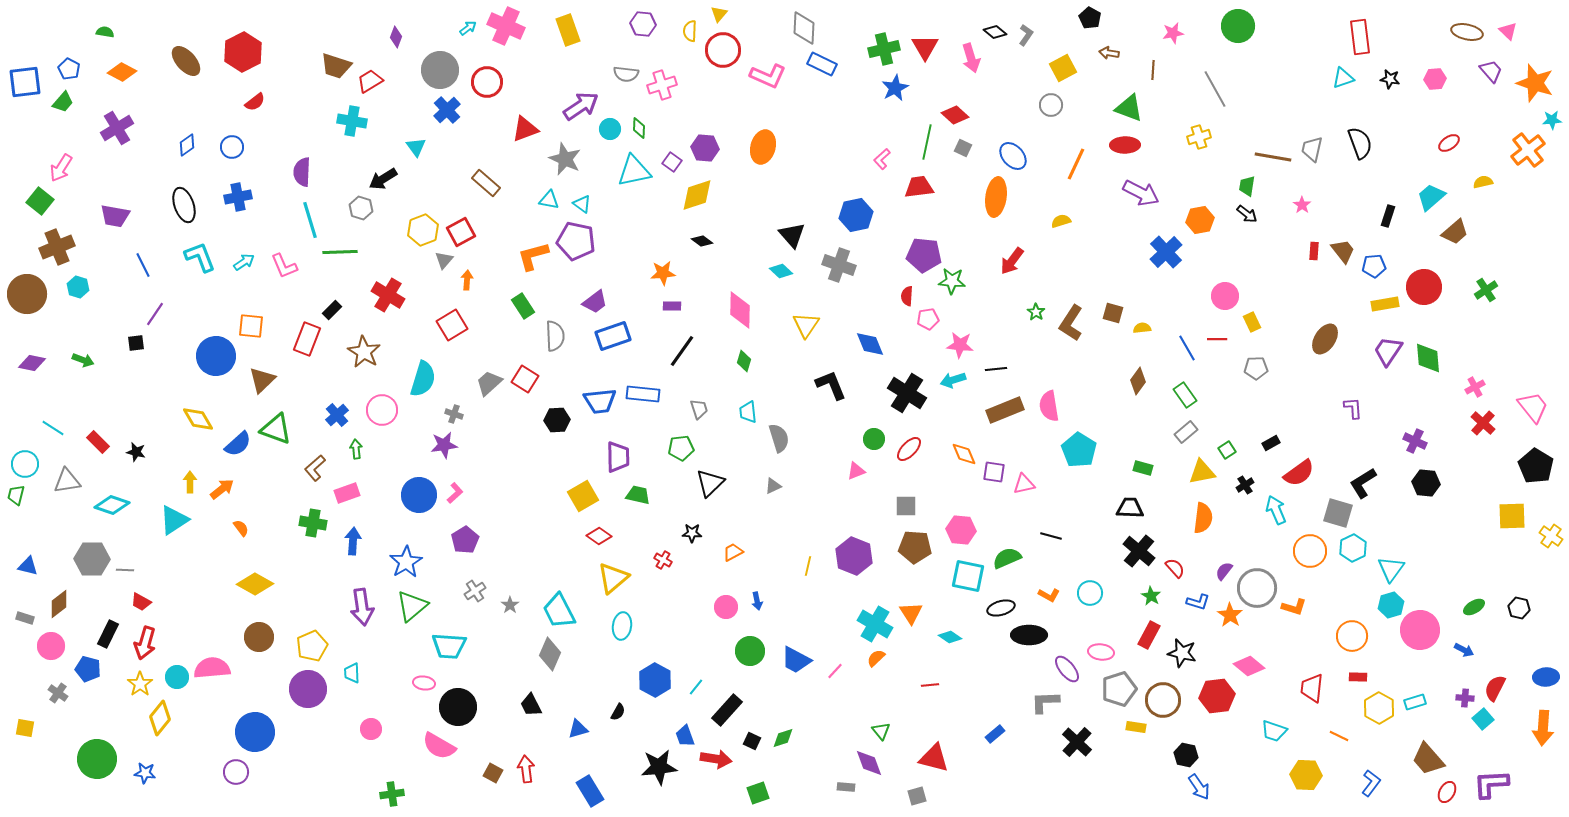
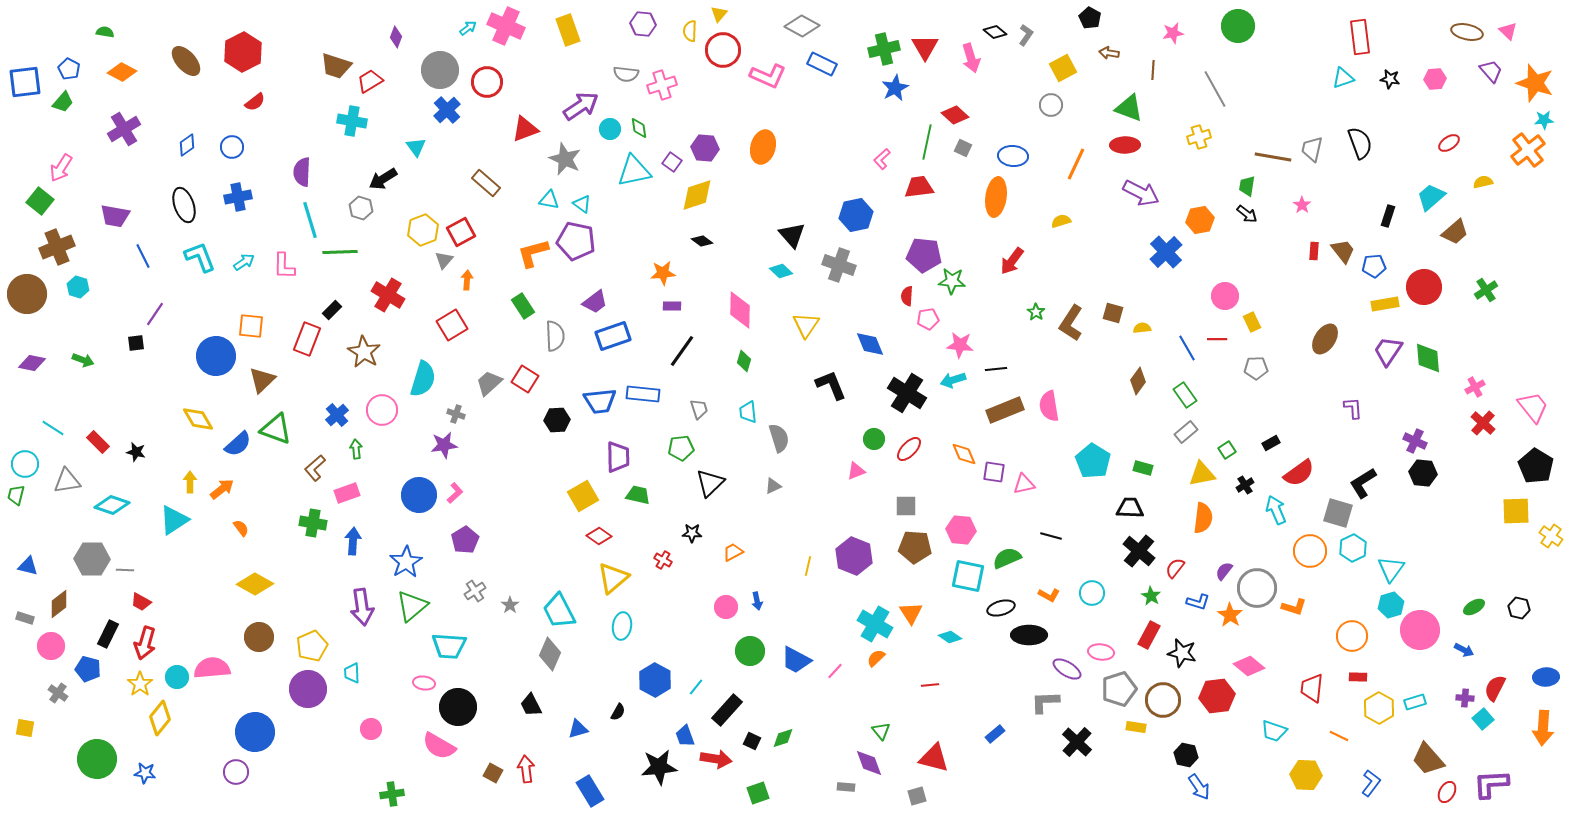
gray diamond at (804, 28): moved 2 px left, 2 px up; rotated 64 degrees counterclockwise
cyan star at (1552, 120): moved 8 px left
purple cross at (117, 128): moved 7 px right, 1 px down
green diamond at (639, 128): rotated 10 degrees counterclockwise
blue ellipse at (1013, 156): rotated 44 degrees counterclockwise
orange L-shape at (533, 256): moved 3 px up
blue line at (143, 265): moved 9 px up
pink L-shape at (284, 266): rotated 24 degrees clockwise
gray cross at (454, 414): moved 2 px right
cyan pentagon at (1079, 450): moved 14 px right, 11 px down
yellow triangle at (1202, 472): moved 2 px down
black hexagon at (1426, 483): moved 3 px left, 10 px up
yellow square at (1512, 516): moved 4 px right, 5 px up
red semicircle at (1175, 568): rotated 100 degrees counterclockwise
cyan circle at (1090, 593): moved 2 px right
purple ellipse at (1067, 669): rotated 20 degrees counterclockwise
